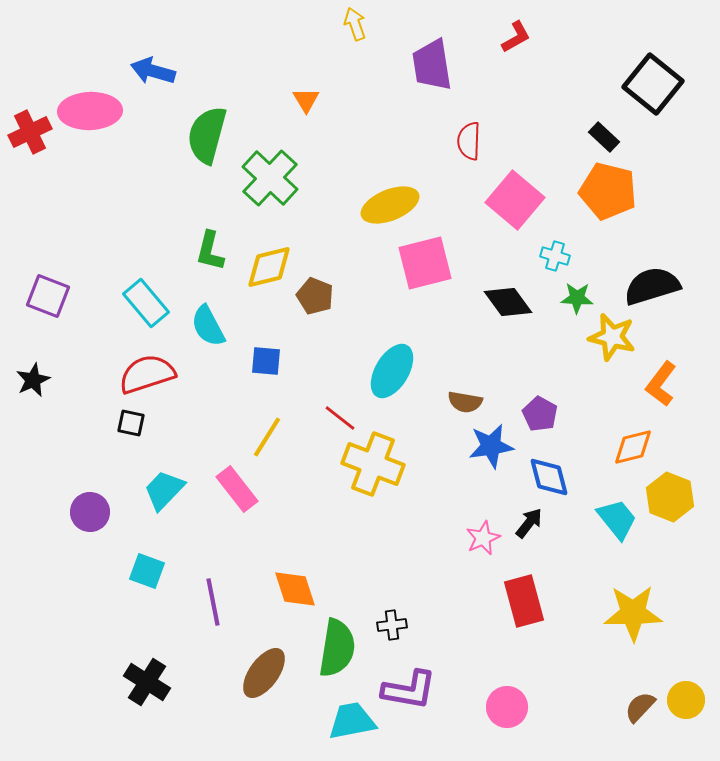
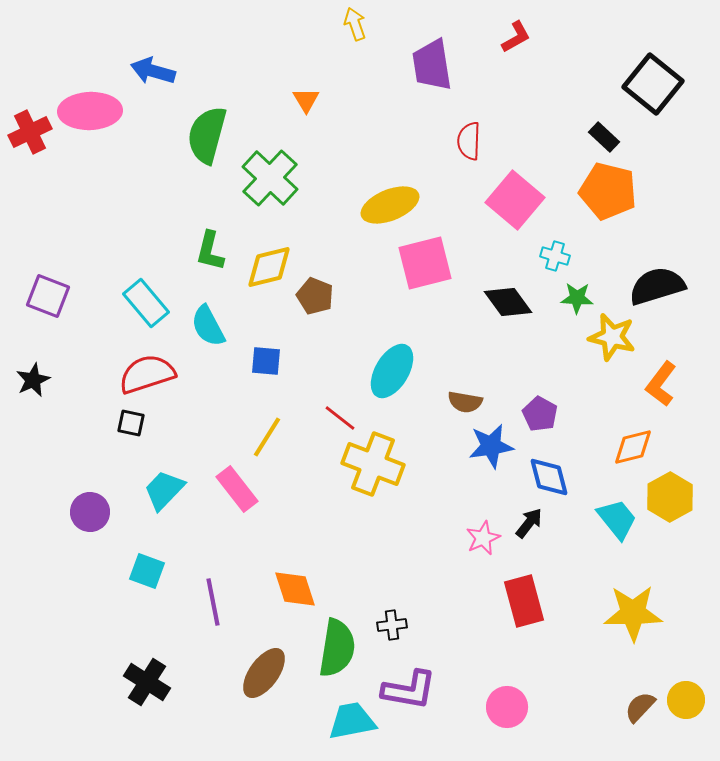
black semicircle at (652, 286): moved 5 px right
yellow hexagon at (670, 497): rotated 9 degrees clockwise
